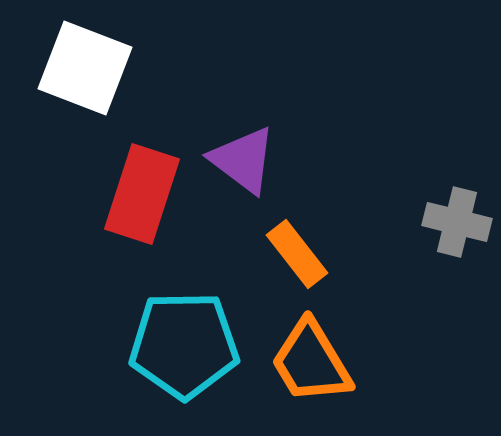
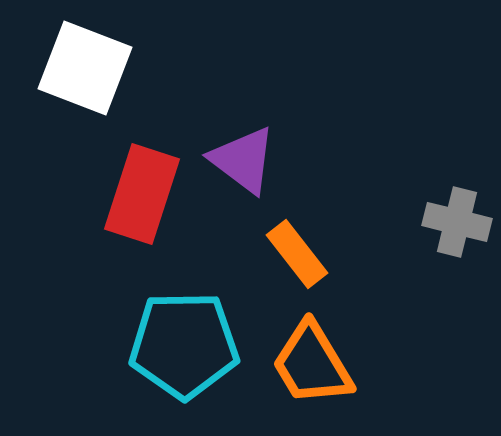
orange trapezoid: moved 1 px right, 2 px down
